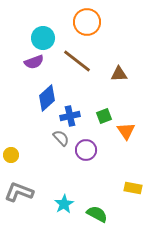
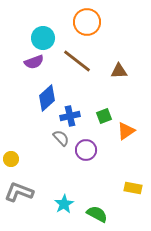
brown triangle: moved 3 px up
orange triangle: rotated 30 degrees clockwise
yellow circle: moved 4 px down
